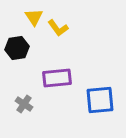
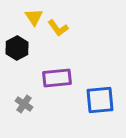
black hexagon: rotated 20 degrees counterclockwise
